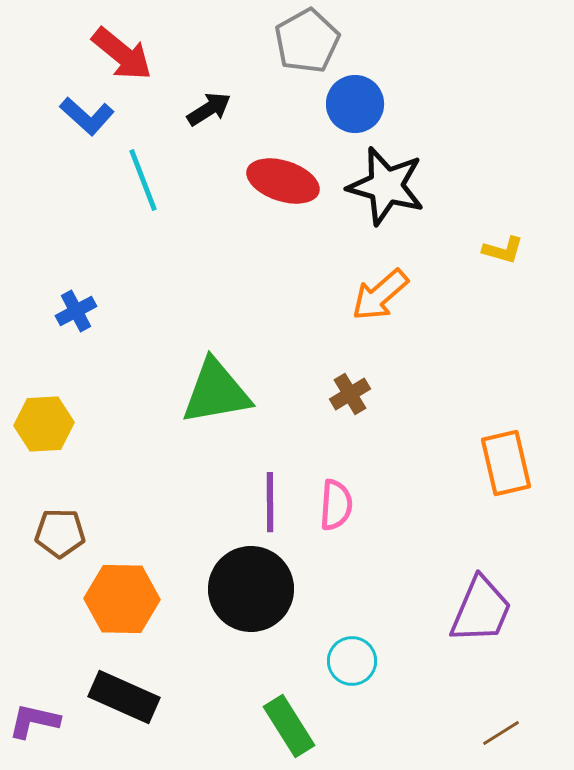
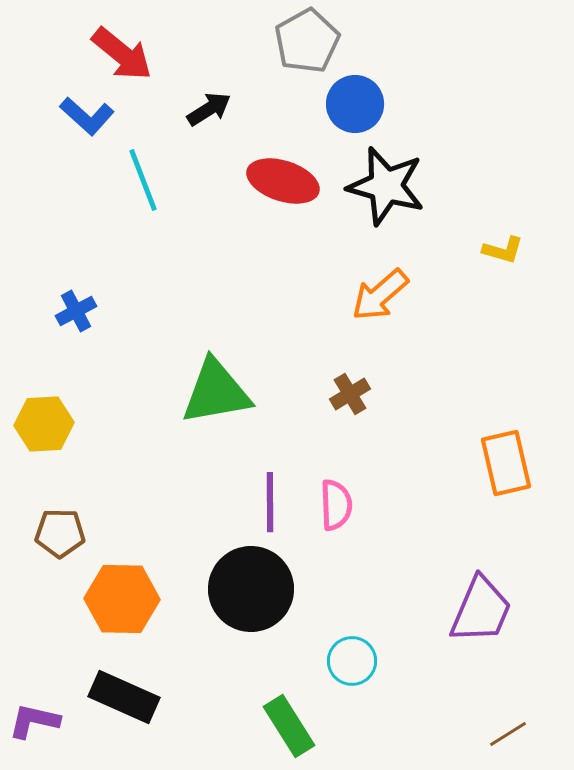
pink semicircle: rotated 6 degrees counterclockwise
brown line: moved 7 px right, 1 px down
